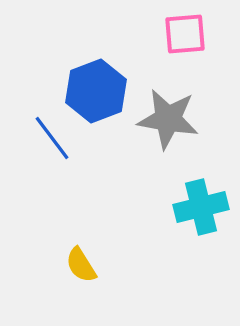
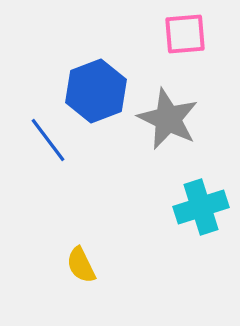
gray star: rotated 16 degrees clockwise
blue line: moved 4 px left, 2 px down
cyan cross: rotated 4 degrees counterclockwise
yellow semicircle: rotated 6 degrees clockwise
